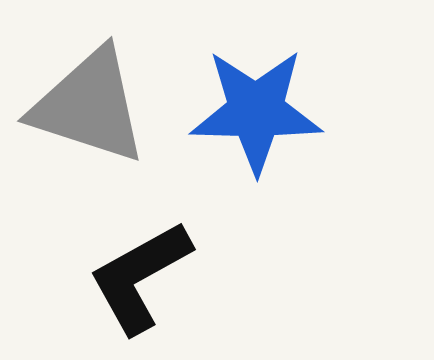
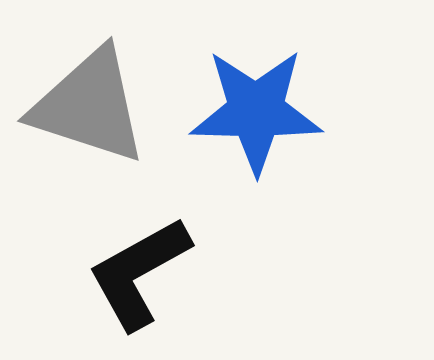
black L-shape: moved 1 px left, 4 px up
